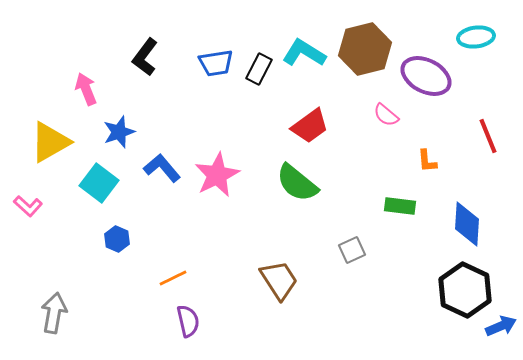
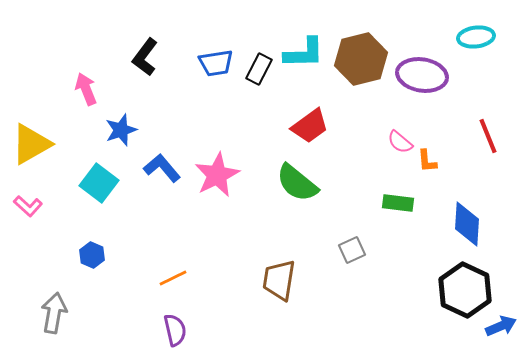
brown hexagon: moved 4 px left, 10 px down
cyan L-shape: rotated 147 degrees clockwise
purple ellipse: moved 4 px left, 1 px up; rotated 18 degrees counterclockwise
pink semicircle: moved 14 px right, 27 px down
blue star: moved 2 px right, 2 px up
yellow triangle: moved 19 px left, 2 px down
green rectangle: moved 2 px left, 3 px up
blue hexagon: moved 25 px left, 16 px down
brown trapezoid: rotated 138 degrees counterclockwise
purple semicircle: moved 13 px left, 9 px down
